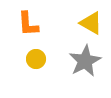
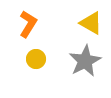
orange L-shape: rotated 144 degrees counterclockwise
